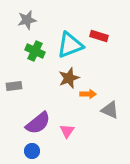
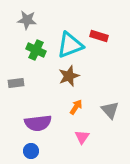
gray star: rotated 18 degrees clockwise
green cross: moved 1 px right, 1 px up
brown star: moved 2 px up
gray rectangle: moved 2 px right, 3 px up
orange arrow: moved 12 px left, 13 px down; rotated 56 degrees counterclockwise
gray triangle: rotated 24 degrees clockwise
purple semicircle: rotated 32 degrees clockwise
pink triangle: moved 15 px right, 6 px down
blue circle: moved 1 px left
